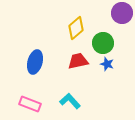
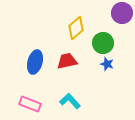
red trapezoid: moved 11 px left
